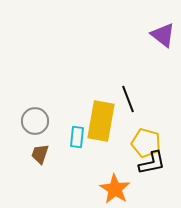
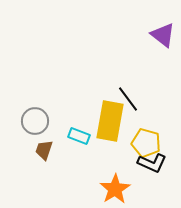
black line: rotated 16 degrees counterclockwise
yellow rectangle: moved 9 px right
cyan rectangle: moved 2 px right, 1 px up; rotated 75 degrees counterclockwise
brown trapezoid: moved 4 px right, 4 px up
black L-shape: rotated 36 degrees clockwise
orange star: rotated 8 degrees clockwise
